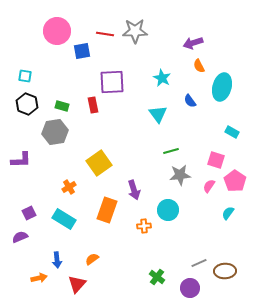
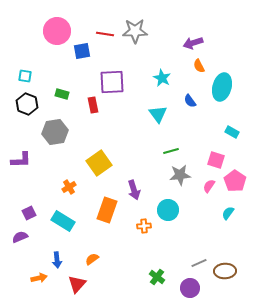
green rectangle at (62, 106): moved 12 px up
cyan rectangle at (64, 219): moved 1 px left, 2 px down
